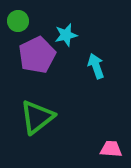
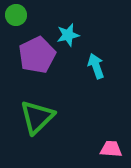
green circle: moved 2 px left, 6 px up
cyan star: moved 2 px right
green triangle: rotated 6 degrees counterclockwise
